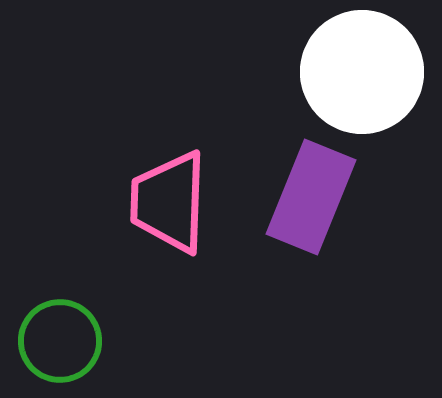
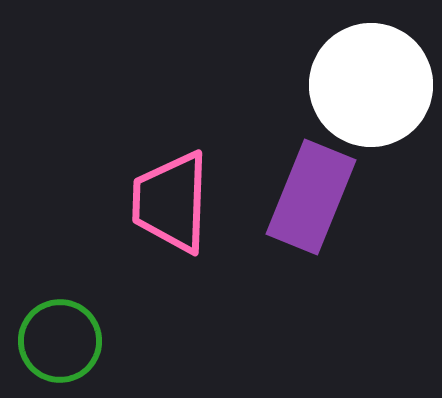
white circle: moved 9 px right, 13 px down
pink trapezoid: moved 2 px right
